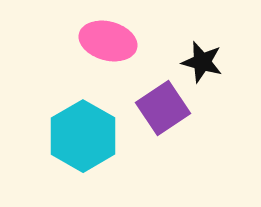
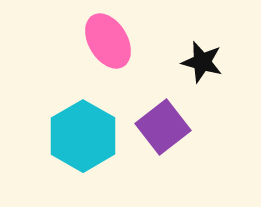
pink ellipse: rotated 44 degrees clockwise
purple square: moved 19 px down; rotated 4 degrees counterclockwise
